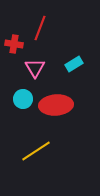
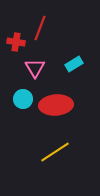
red cross: moved 2 px right, 2 px up
yellow line: moved 19 px right, 1 px down
